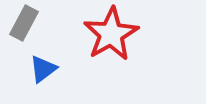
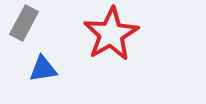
blue triangle: rotated 28 degrees clockwise
